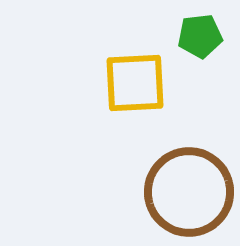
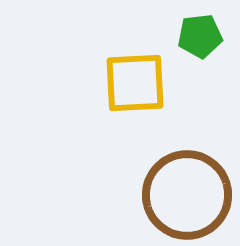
brown circle: moved 2 px left, 3 px down
